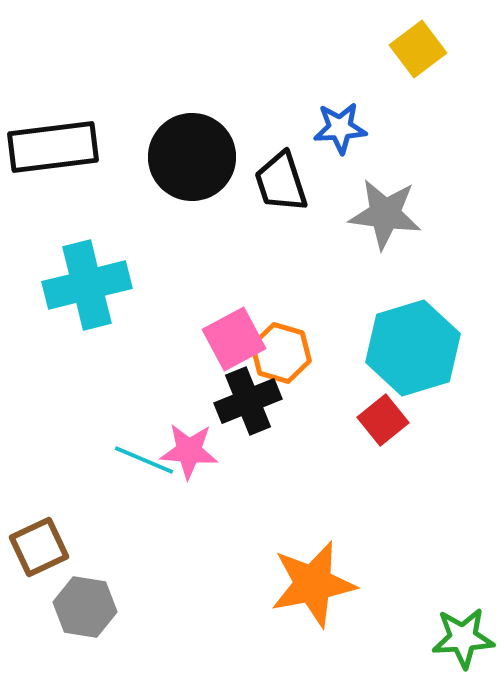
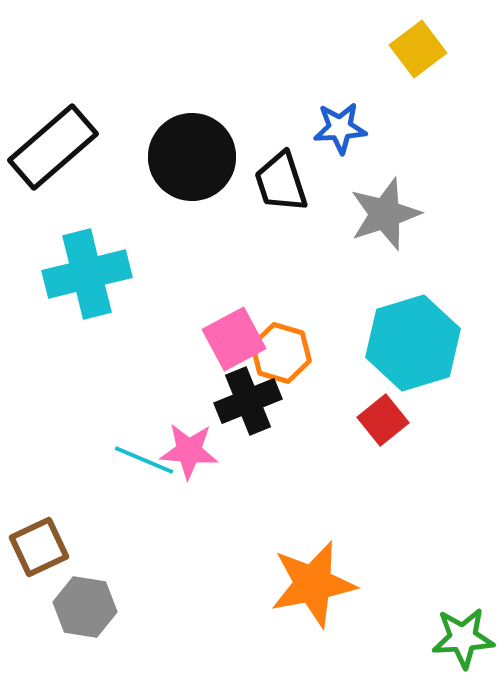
black rectangle: rotated 34 degrees counterclockwise
gray star: rotated 26 degrees counterclockwise
cyan cross: moved 11 px up
cyan hexagon: moved 5 px up
